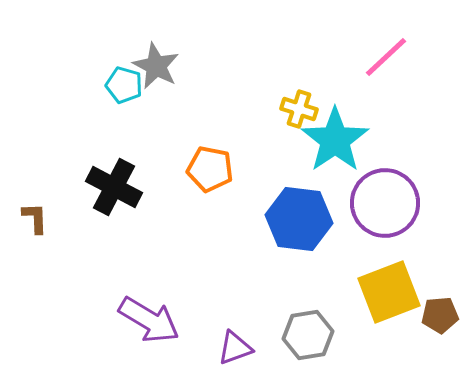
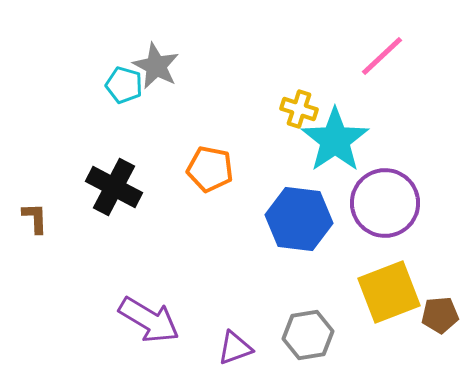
pink line: moved 4 px left, 1 px up
